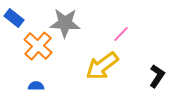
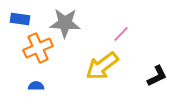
blue rectangle: moved 6 px right, 1 px down; rotated 30 degrees counterclockwise
orange cross: moved 2 px down; rotated 24 degrees clockwise
black L-shape: rotated 30 degrees clockwise
